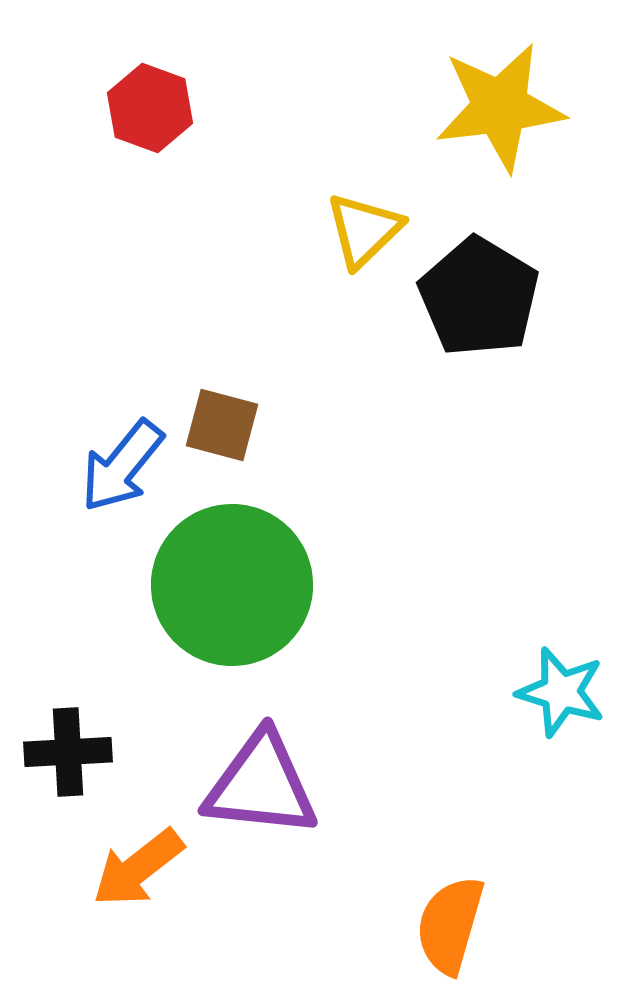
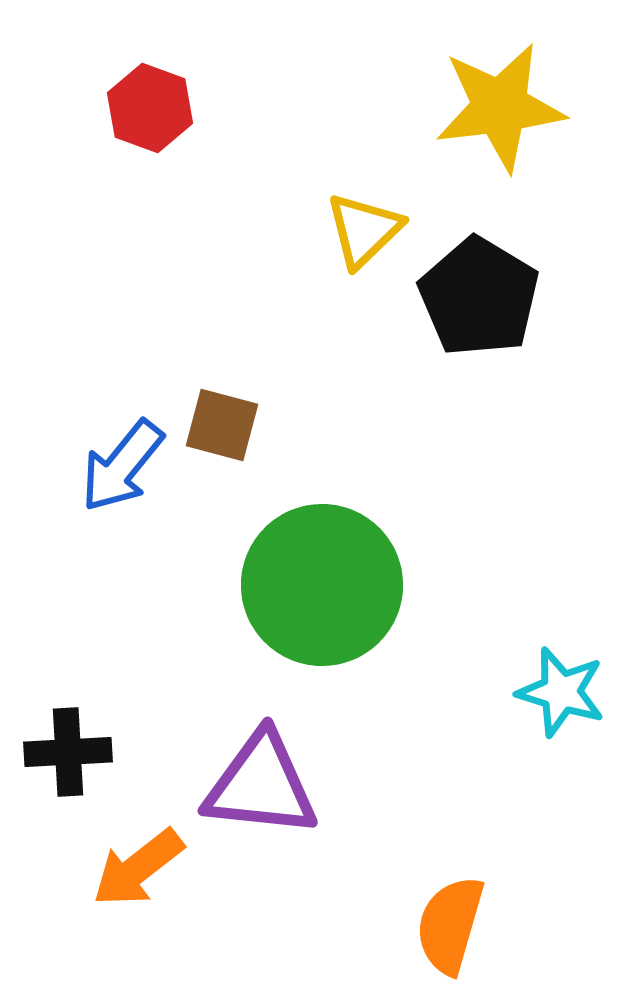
green circle: moved 90 px right
